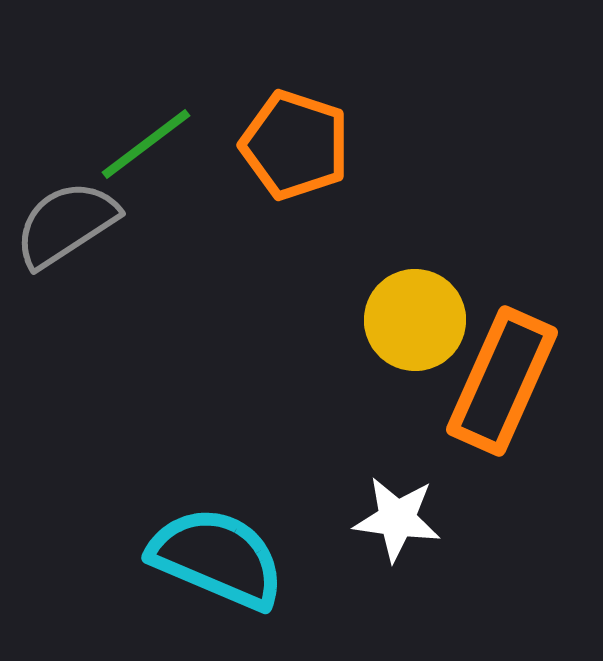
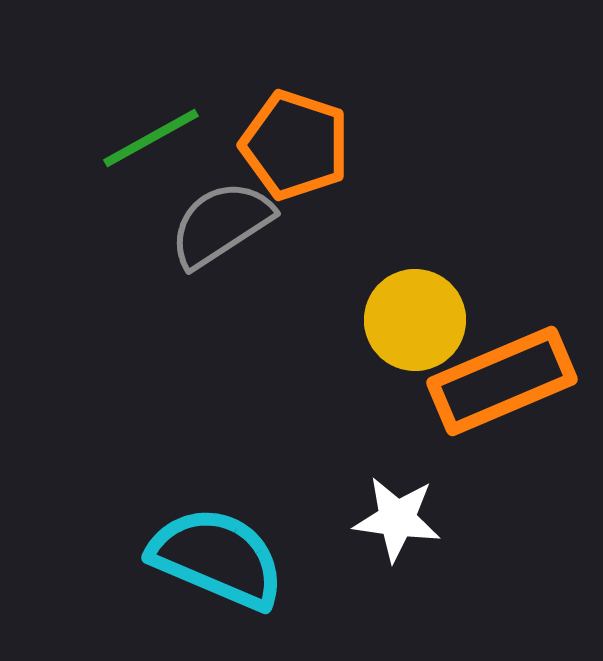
green line: moved 5 px right, 6 px up; rotated 8 degrees clockwise
gray semicircle: moved 155 px right
orange rectangle: rotated 43 degrees clockwise
